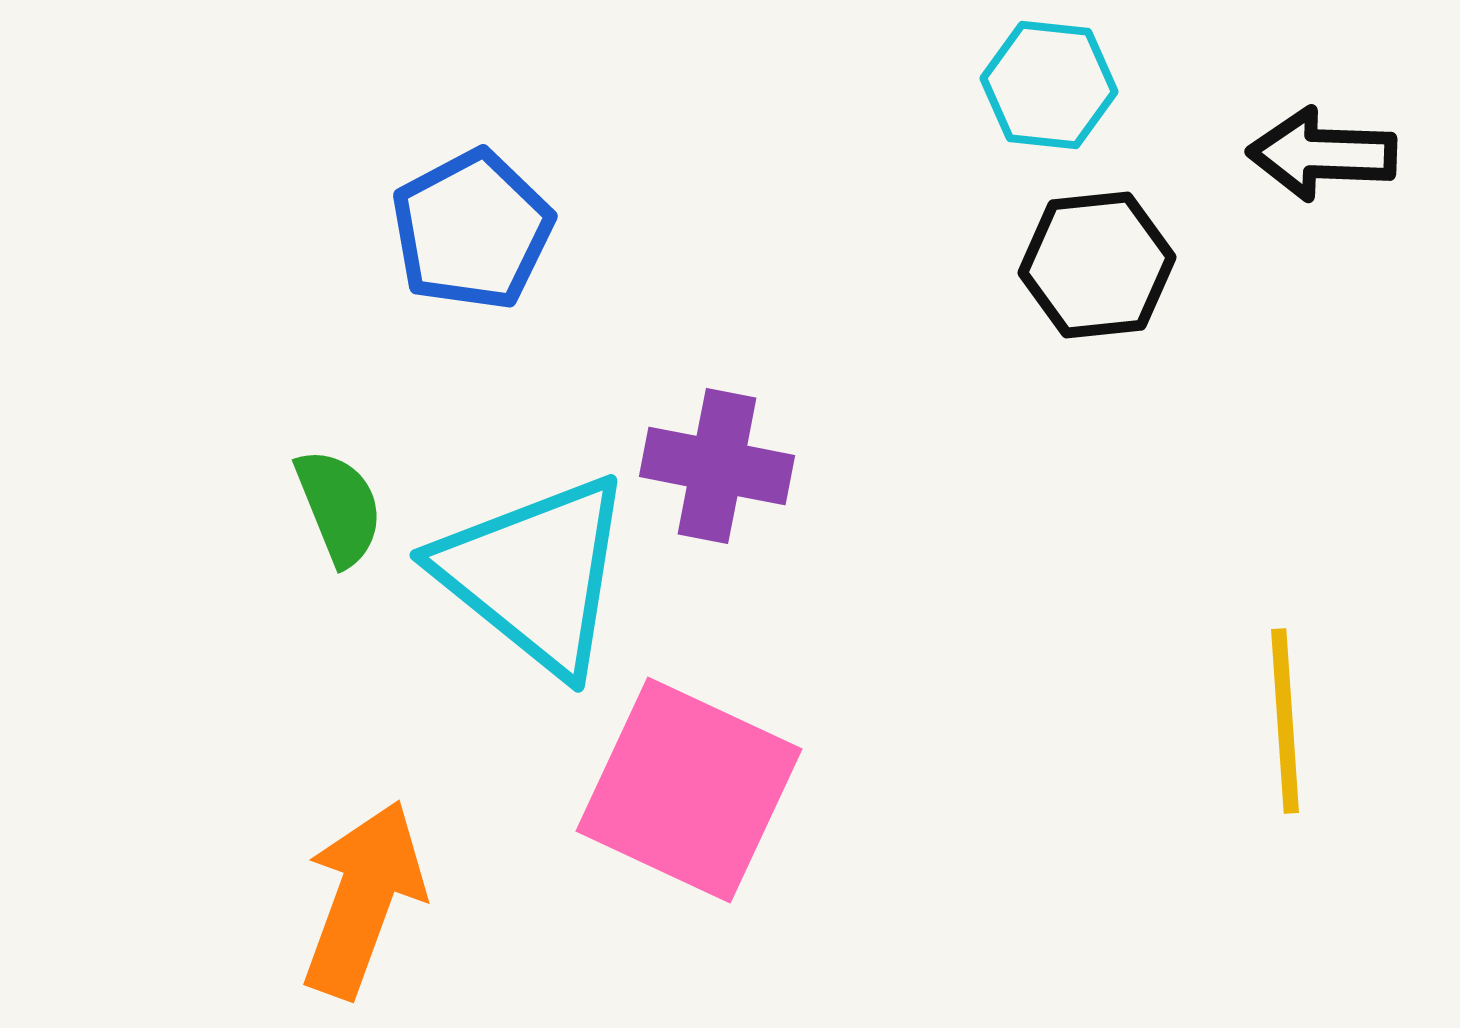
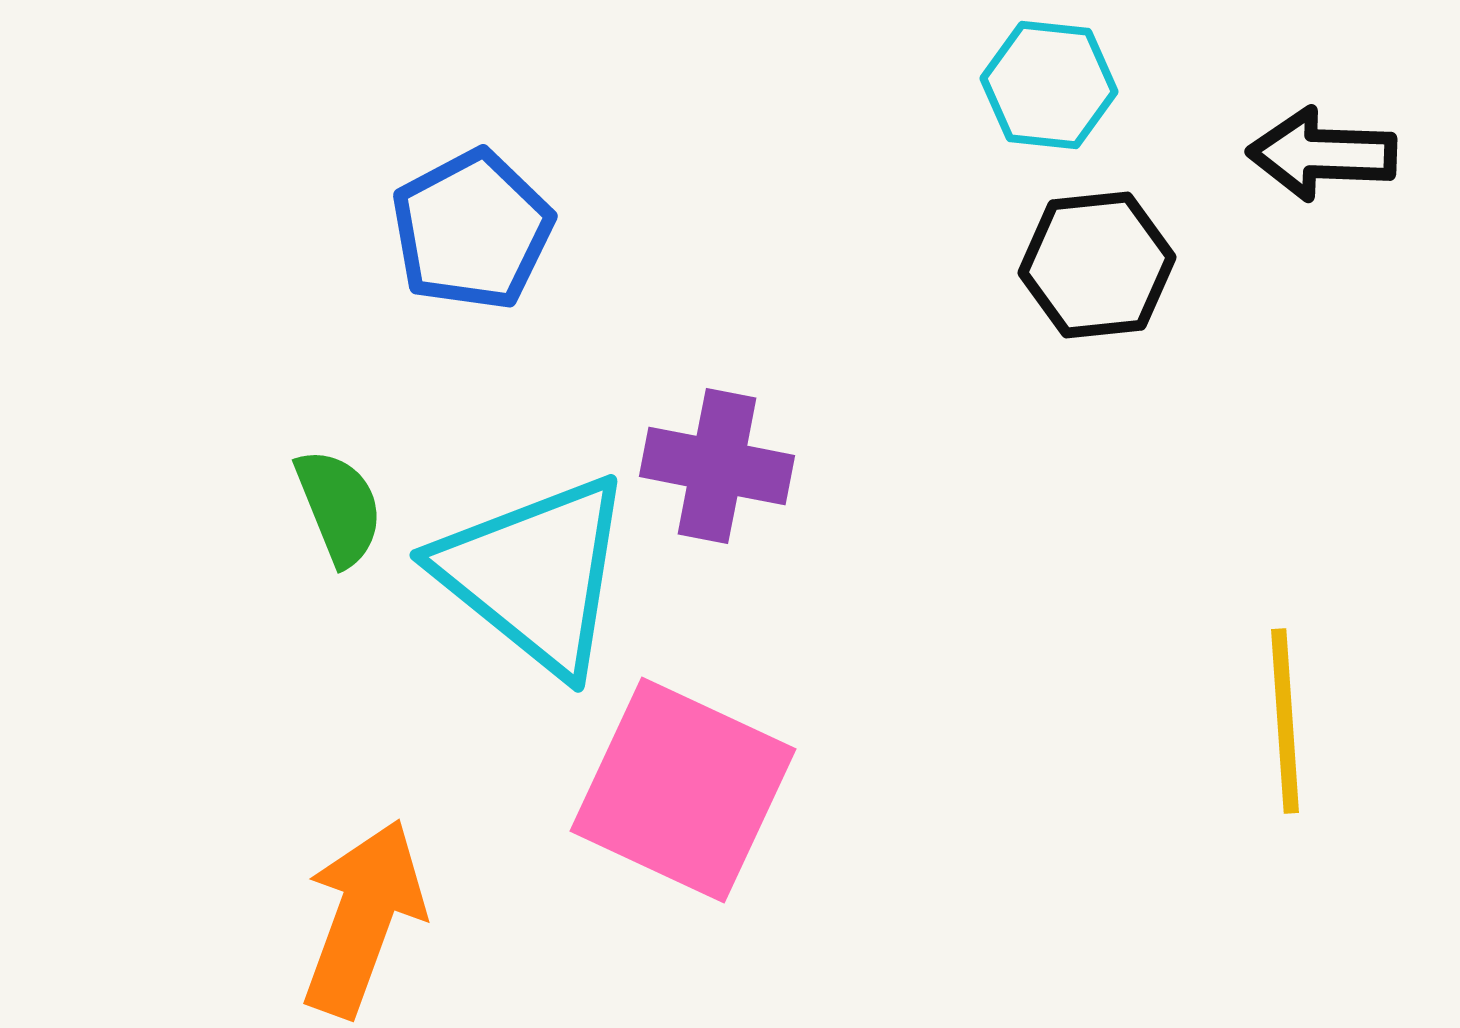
pink square: moved 6 px left
orange arrow: moved 19 px down
